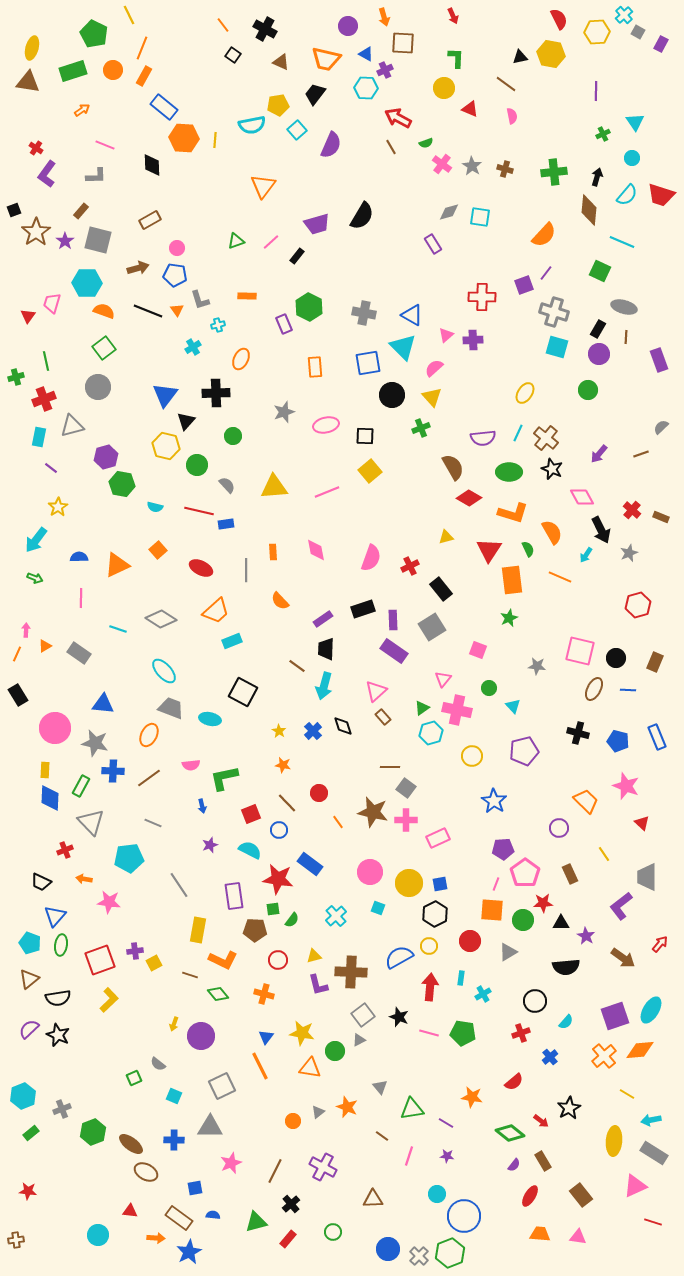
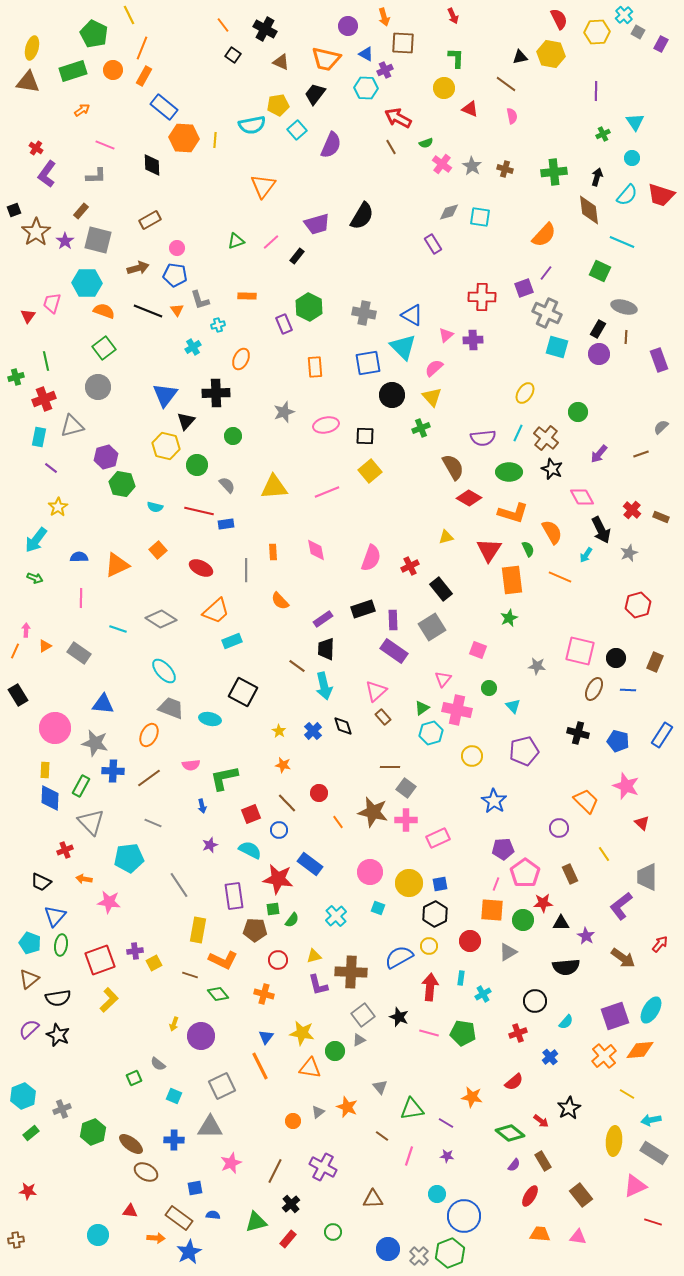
brown diamond at (589, 210): rotated 12 degrees counterclockwise
purple square at (524, 285): moved 3 px down
gray cross at (554, 312): moved 7 px left, 1 px down; rotated 8 degrees clockwise
green circle at (588, 390): moved 10 px left, 22 px down
orange line at (17, 654): moved 2 px left, 3 px up
cyan arrow at (324, 686): rotated 28 degrees counterclockwise
blue rectangle at (657, 737): moved 5 px right, 2 px up; rotated 55 degrees clockwise
red cross at (521, 1033): moved 3 px left
